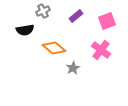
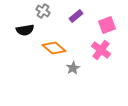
gray cross: rotated 32 degrees counterclockwise
pink square: moved 4 px down
